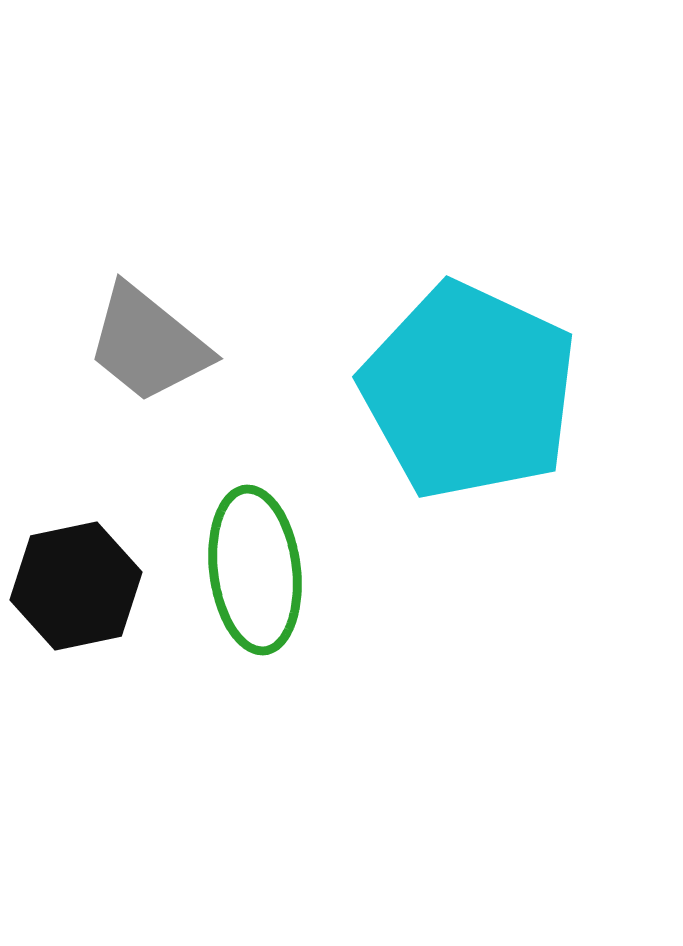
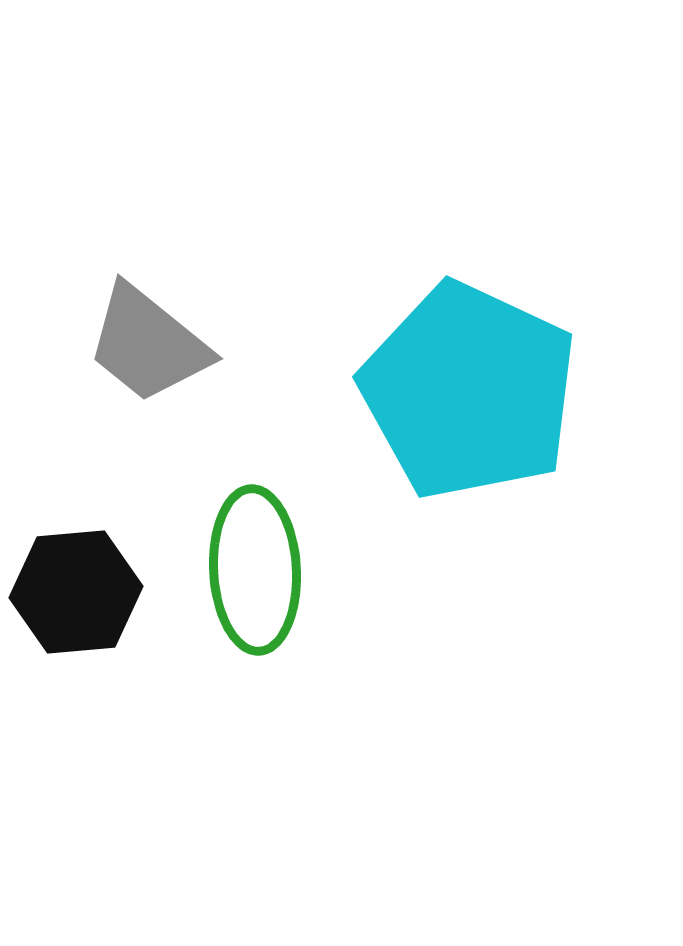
green ellipse: rotated 4 degrees clockwise
black hexagon: moved 6 px down; rotated 7 degrees clockwise
